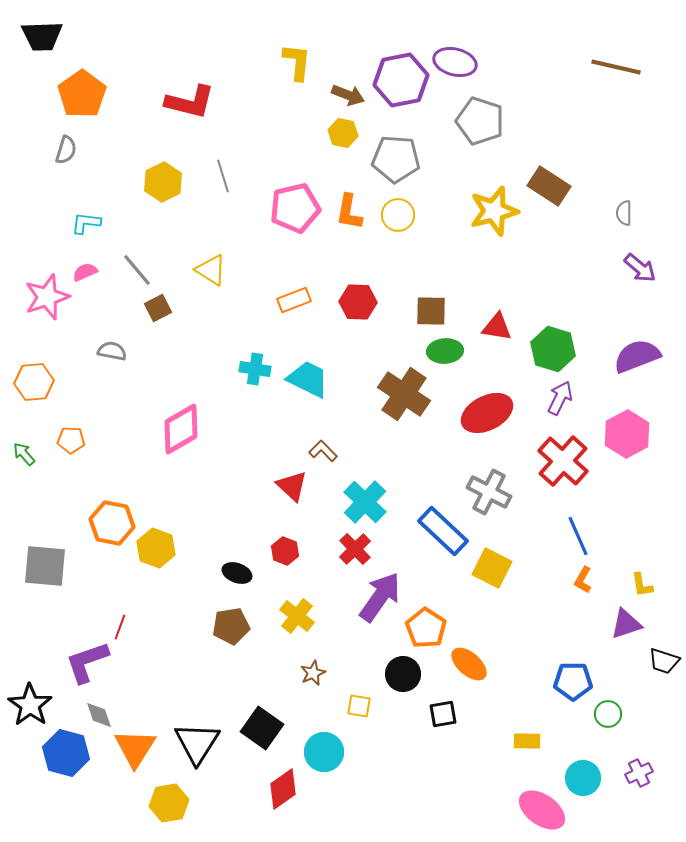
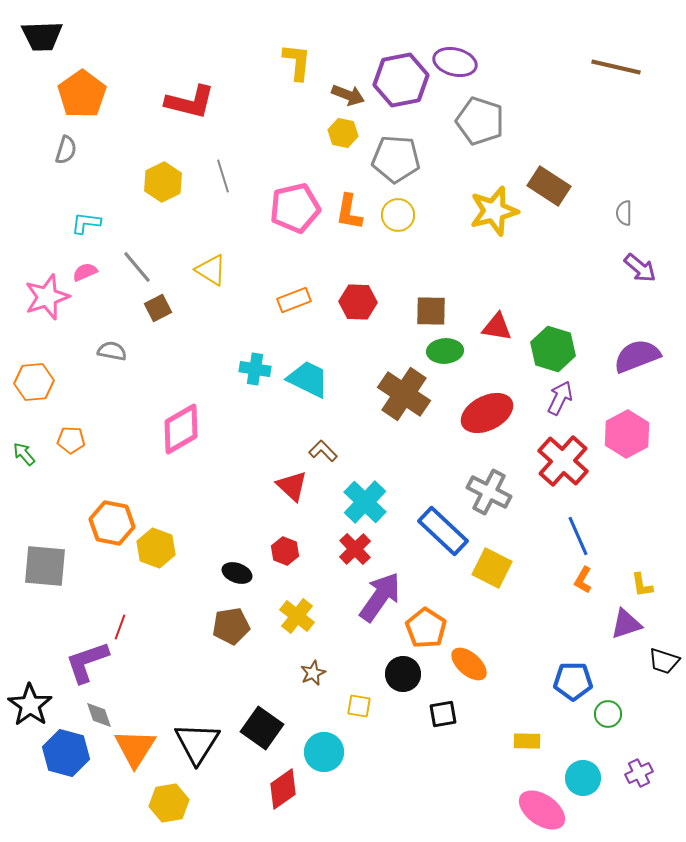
gray line at (137, 270): moved 3 px up
